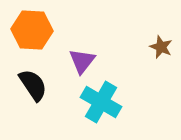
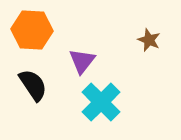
brown star: moved 12 px left, 7 px up
cyan cross: rotated 15 degrees clockwise
